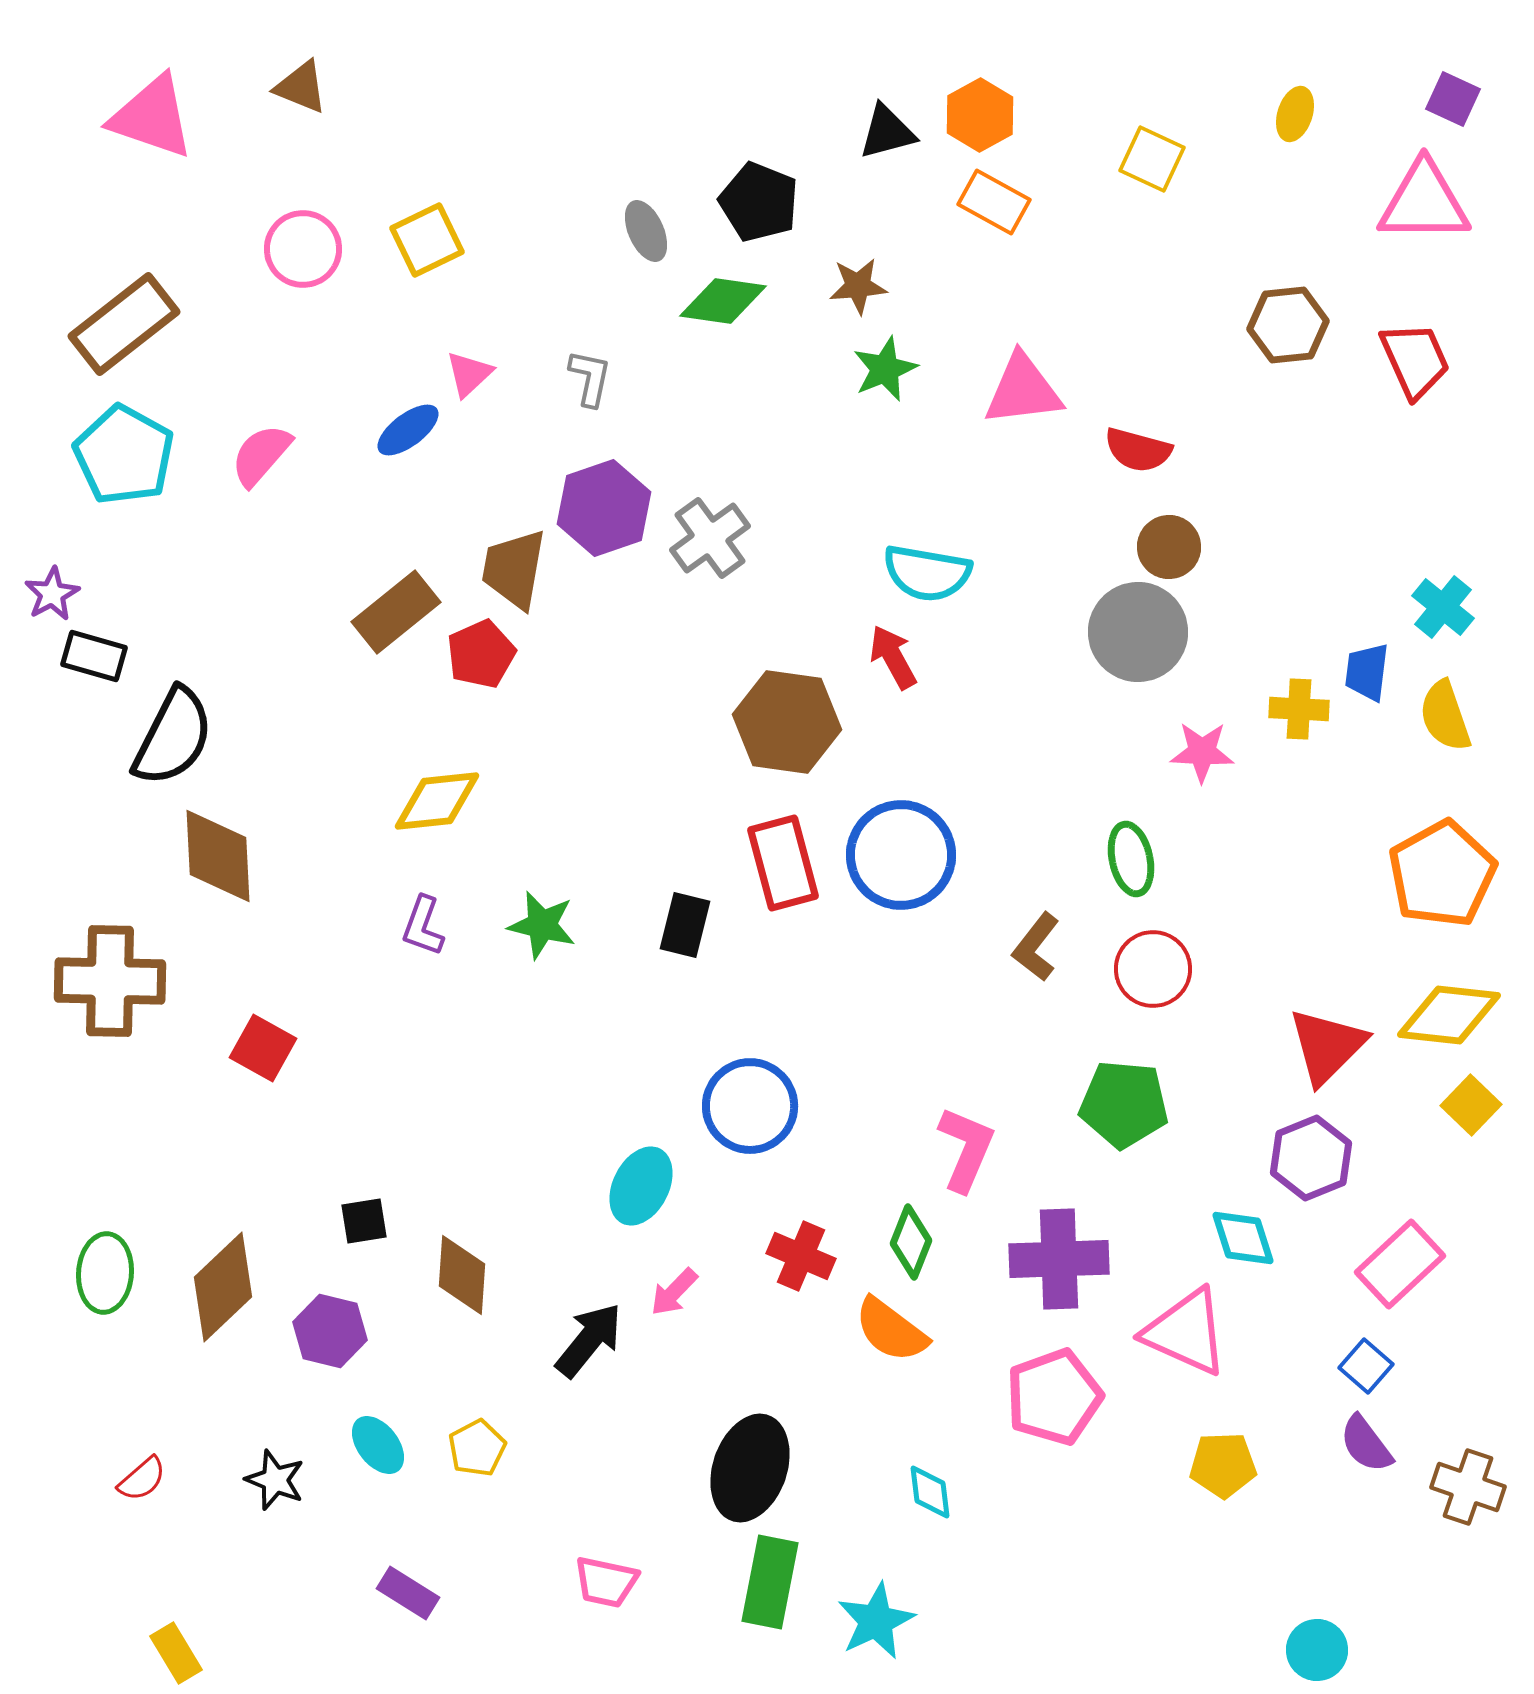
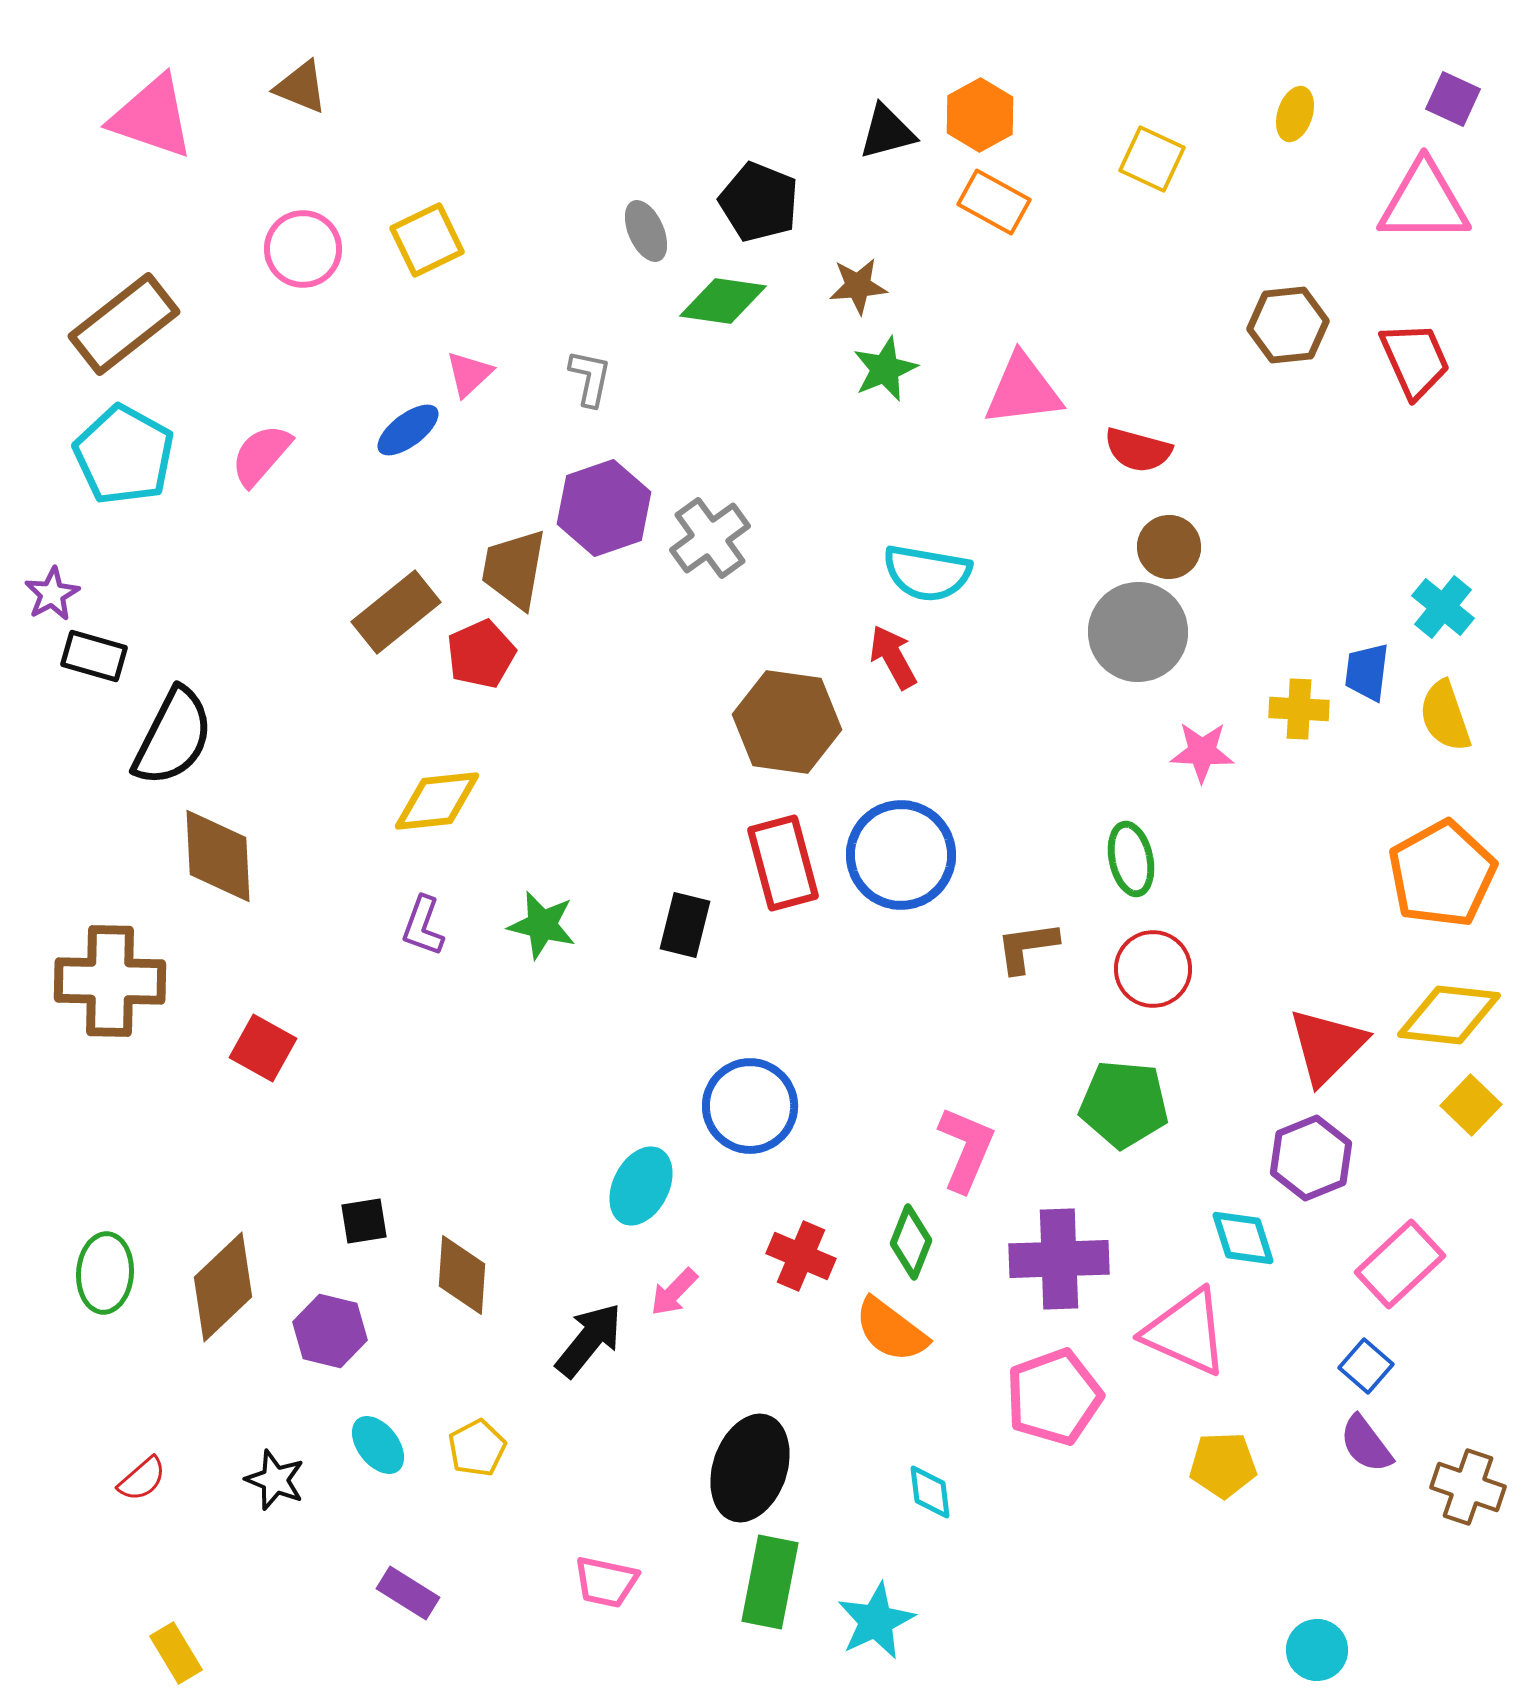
brown L-shape at (1036, 947): moved 9 px left; rotated 44 degrees clockwise
